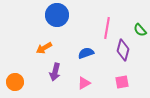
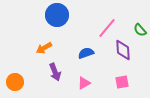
pink line: rotated 30 degrees clockwise
purple diamond: rotated 20 degrees counterclockwise
purple arrow: rotated 36 degrees counterclockwise
